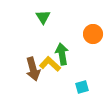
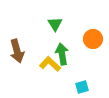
green triangle: moved 12 px right, 7 px down
orange circle: moved 5 px down
brown arrow: moved 16 px left, 18 px up
